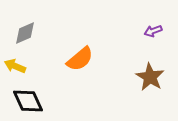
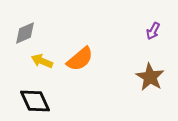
purple arrow: rotated 42 degrees counterclockwise
yellow arrow: moved 27 px right, 5 px up
black diamond: moved 7 px right
